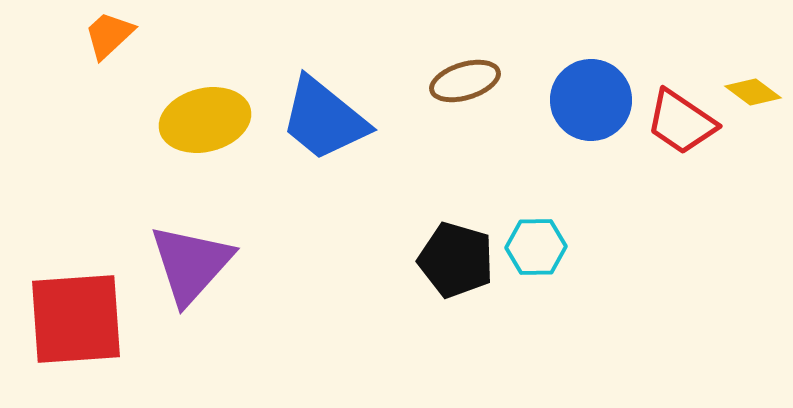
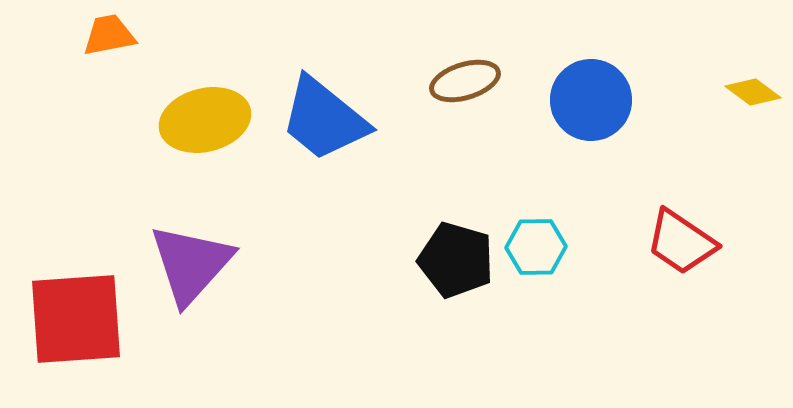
orange trapezoid: rotated 32 degrees clockwise
red trapezoid: moved 120 px down
